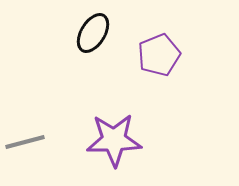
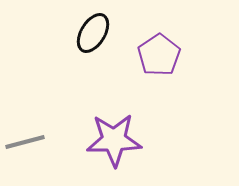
purple pentagon: rotated 12 degrees counterclockwise
